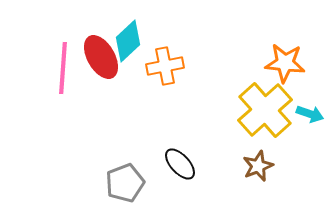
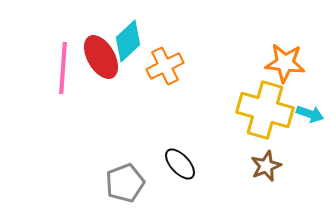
orange cross: rotated 15 degrees counterclockwise
yellow cross: rotated 32 degrees counterclockwise
brown star: moved 8 px right
